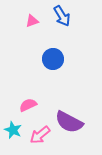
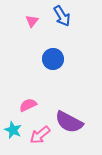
pink triangle: rotated 32 degrees counterclockwise
